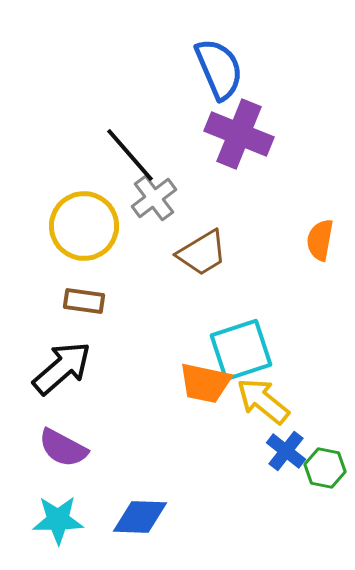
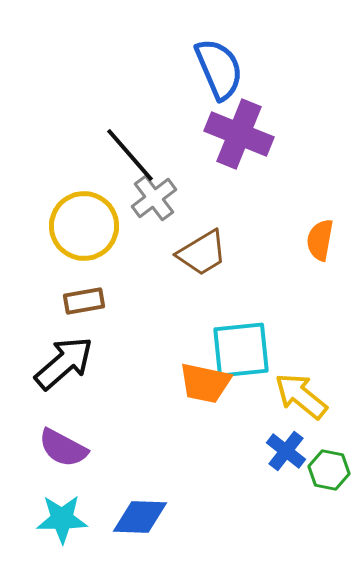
brown rectangle: rotated 18 degrees counterclockwise
cyan square: rotated 12 degrees clockwise
black arrow: moved 2 px right, 5 px up
yellow arrow: moved 38 px right, 5 px up
green hexagon: moved 4 px right, 2 px down
cyan star: moved 4 px right, 1 px up
